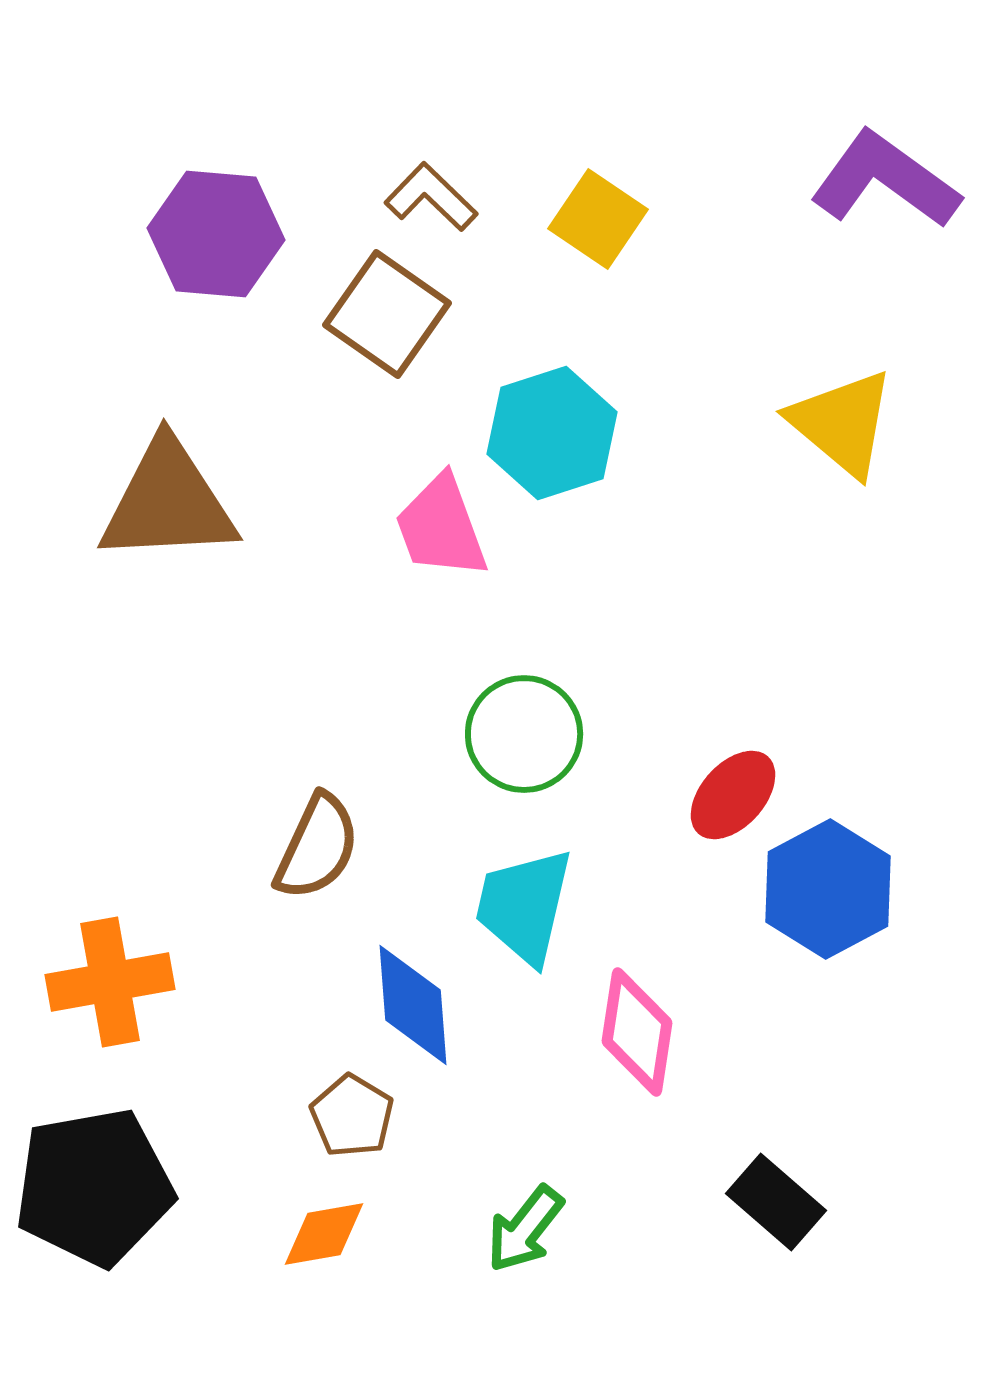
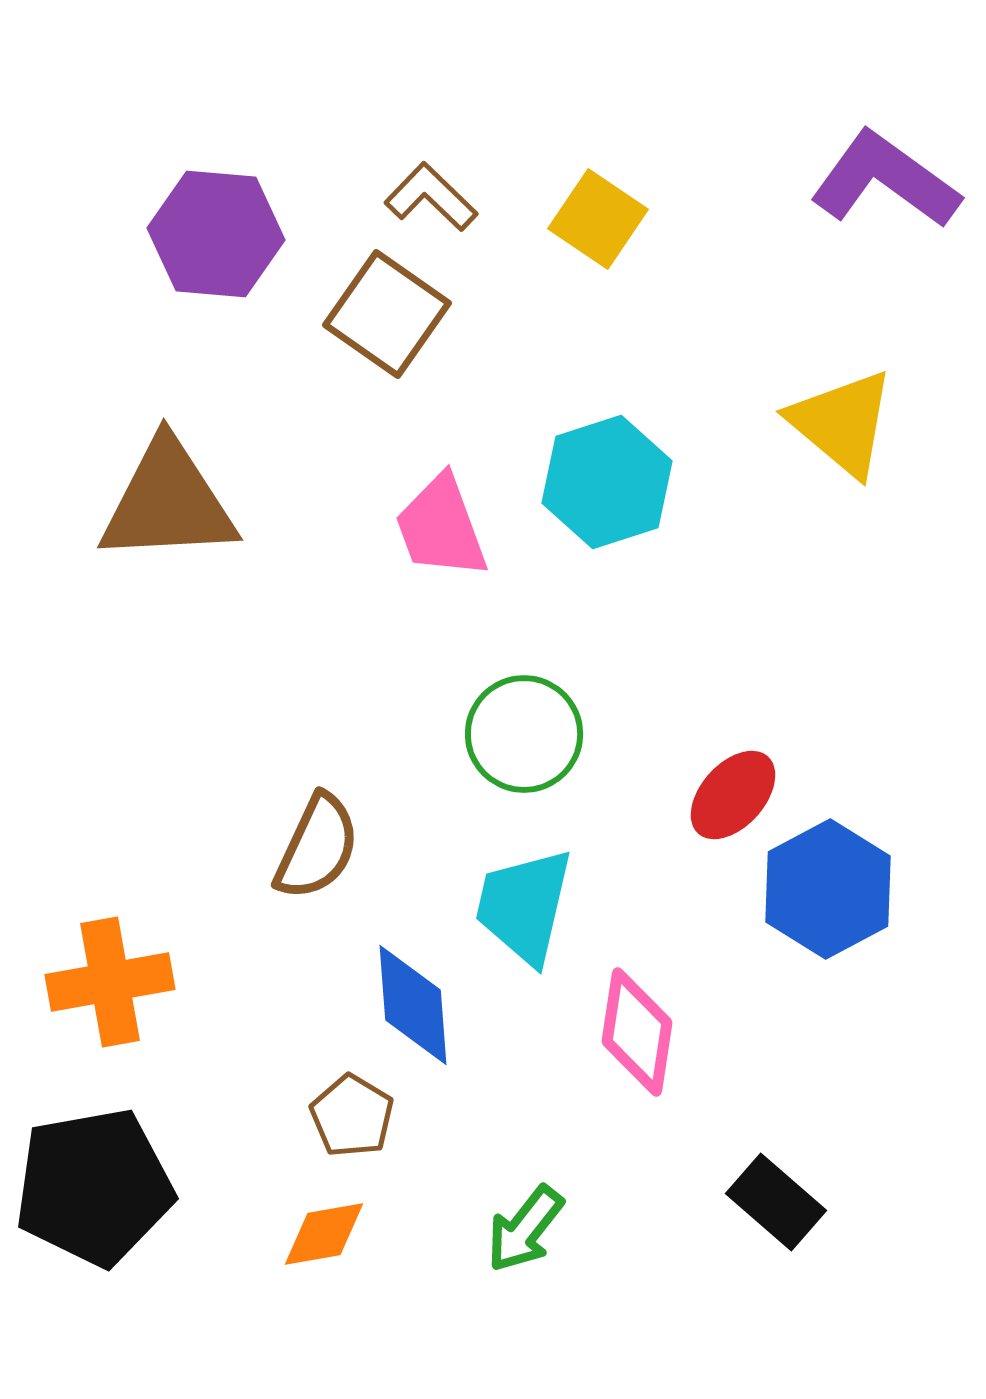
cyan hexagon: moved 55 px right, 49 px down
